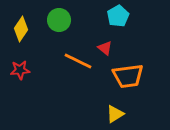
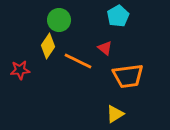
yellow diamond: moved 27 px right, 17 px down
